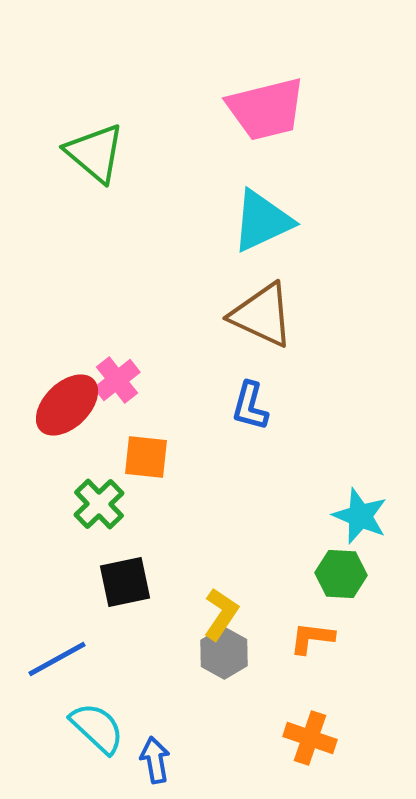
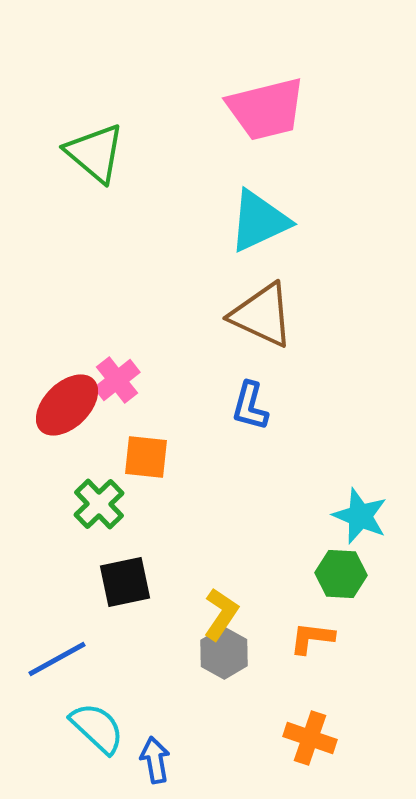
cyan triangle: moved 3 px left
